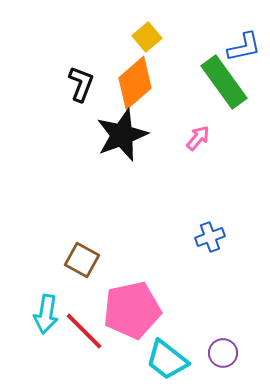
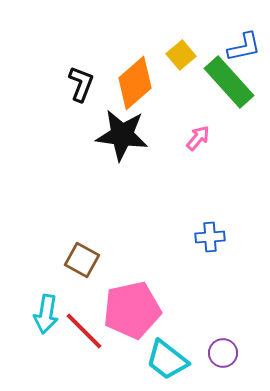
yellow square: moved 34 px right, 18 px down
green rectangle: moved 5 px right; rotated 6 degrees counterclockwise
black star: rotated 28 degrees clockwise
blue cross: rotated 16 degrees clockwise
